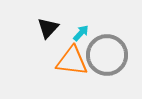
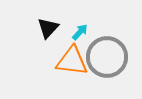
cyan arrow: moved 1 px left, 1 px up
gray circle: moved 2 px down
